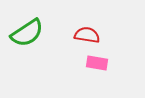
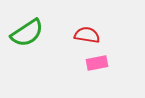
pink rectangle: rotated 20 degrees counterclockwise
